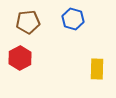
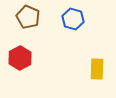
brown pentagon: moved 5 px up; rotated 30 degrees clockwise
